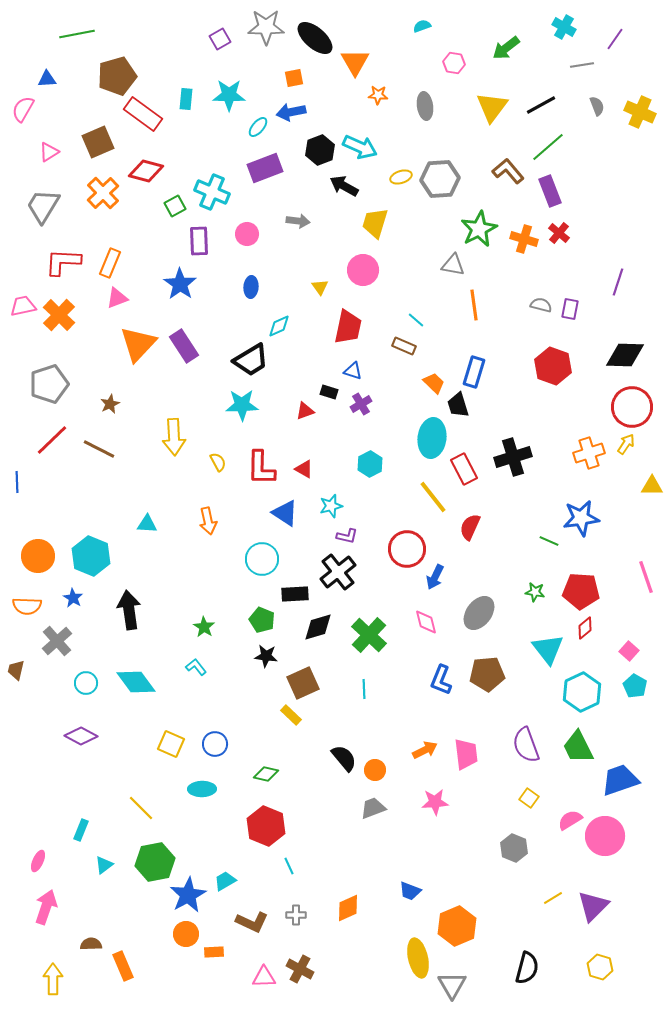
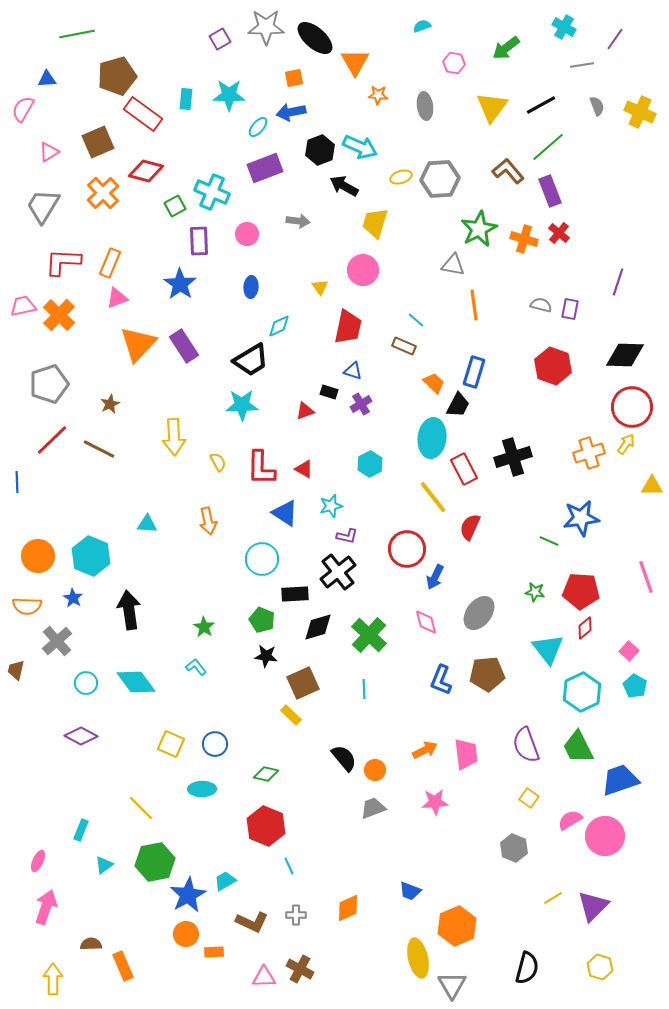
black trapezoid at (458, 405): rotated 136 degrees counterclockwise
